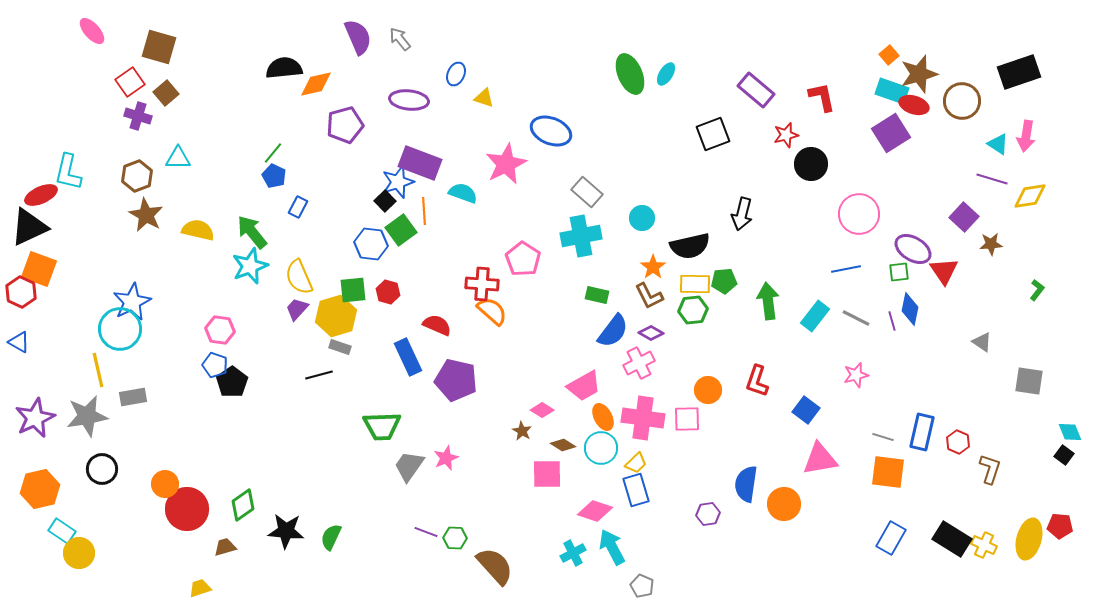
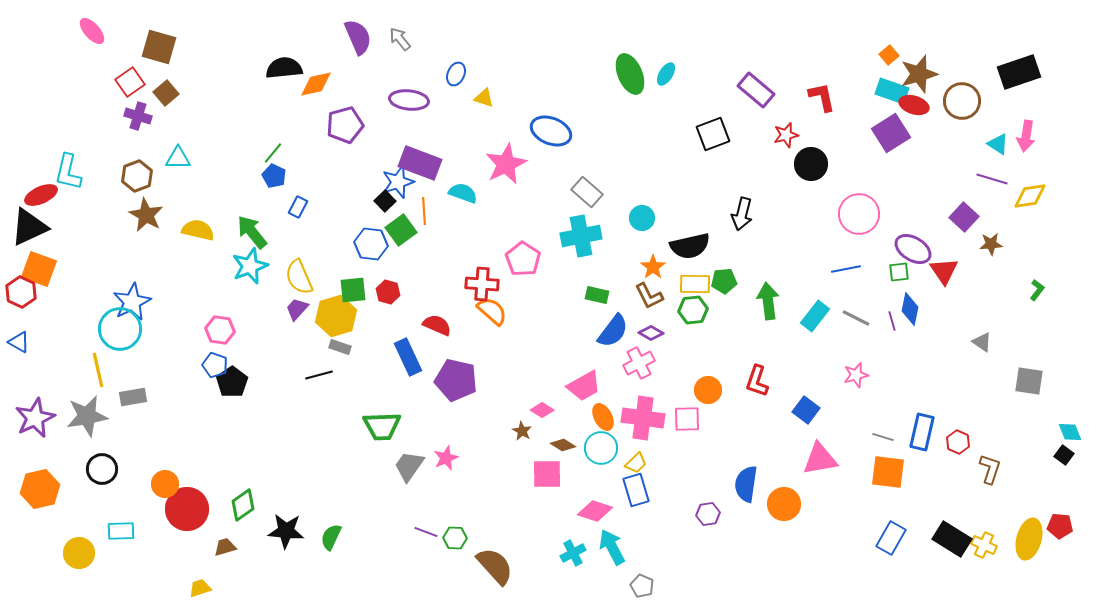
cyan rectangle at (62, 531): moved 59 px right; rotated 36 degrees counterclockwise
